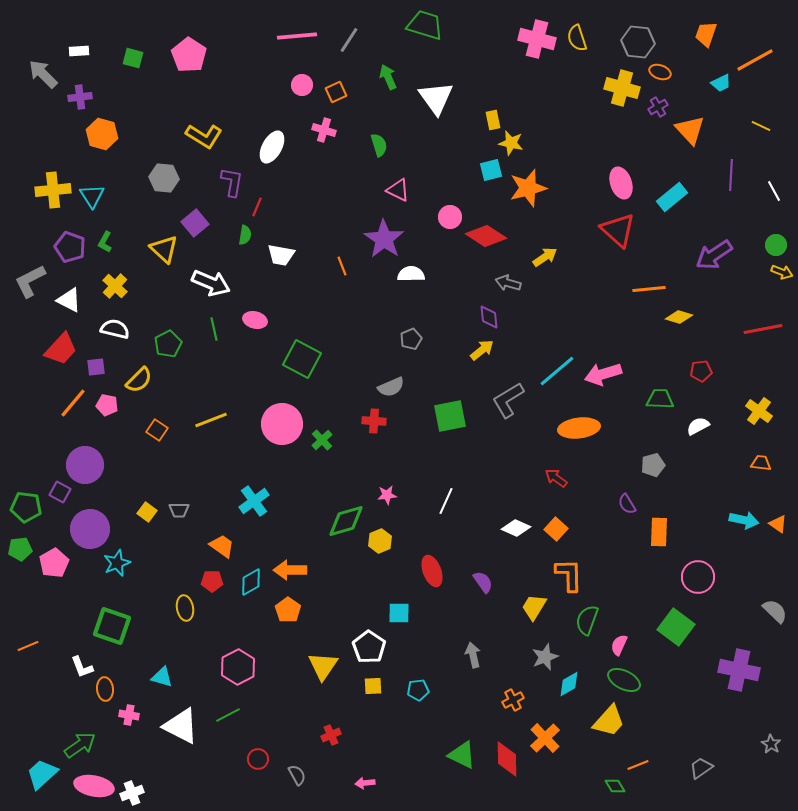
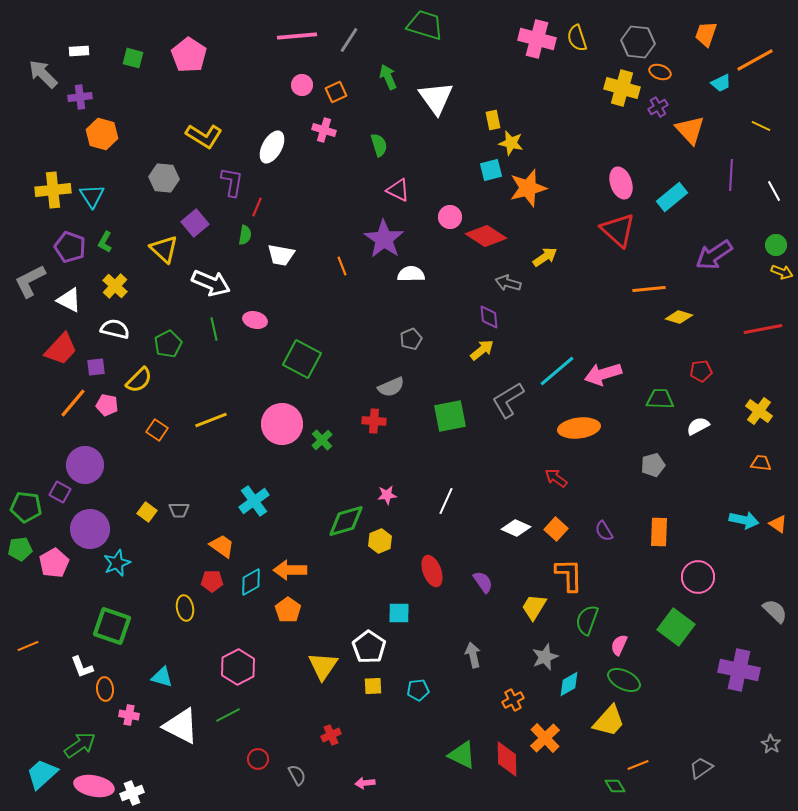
purple semicircle at (627, 504): moved 23 px left, 27 px down
